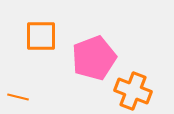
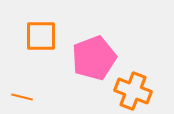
orange line: moved 4 px right
